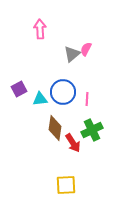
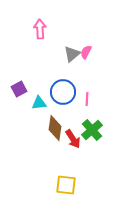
pink semicircle: moved 3 px down
cyan triangle: moved 1 px left, 4 px down
green cross: rotated 15 degrees counterclockwise
red arrow: moved 4 px up
yellow square: rotated 10 degrees clockwise
